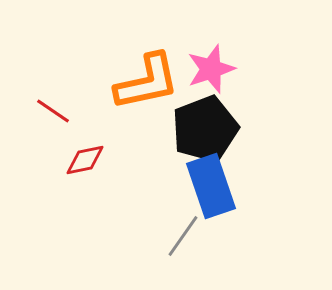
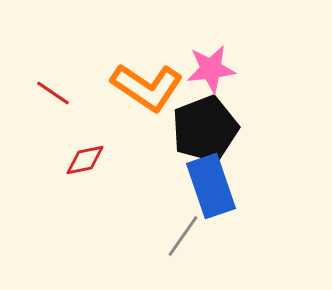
pink star: rotated 12 degrees clockwise
orange L-shape: moved 5 px down; rotated 46 degrees clockwise
red line: moved 18 px up
